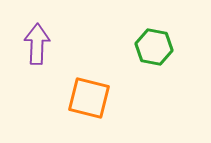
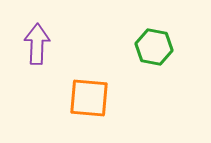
orange square: rotated 9 degrees counterclockwise
